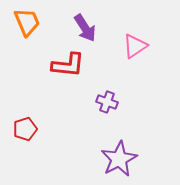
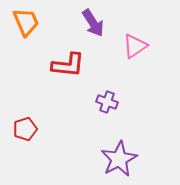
orange trapezoid: moved 1 px left
purple arrow: moved 8 px right, 5 px up
